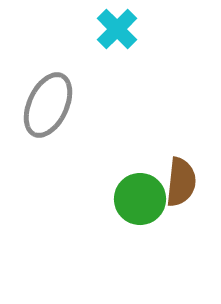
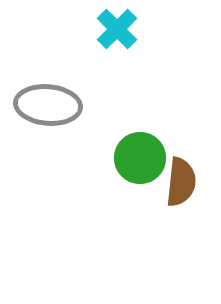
gray ellipse: rotated 70 degrees clockwise
green circle: moved 41 px up
